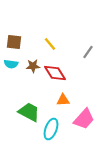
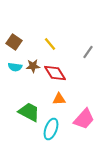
brown square: rotated 28 degrees clockwise
cyan semicircle: moved 4 px right, 3 px down
orange triangle: moved 4 px left, 1 px up
